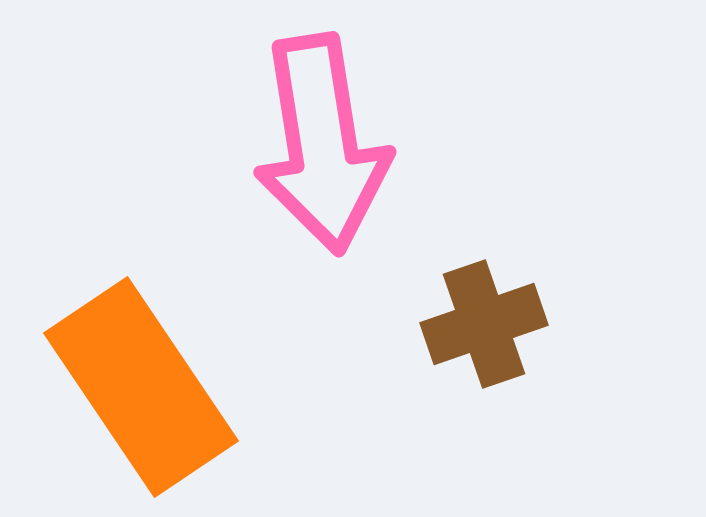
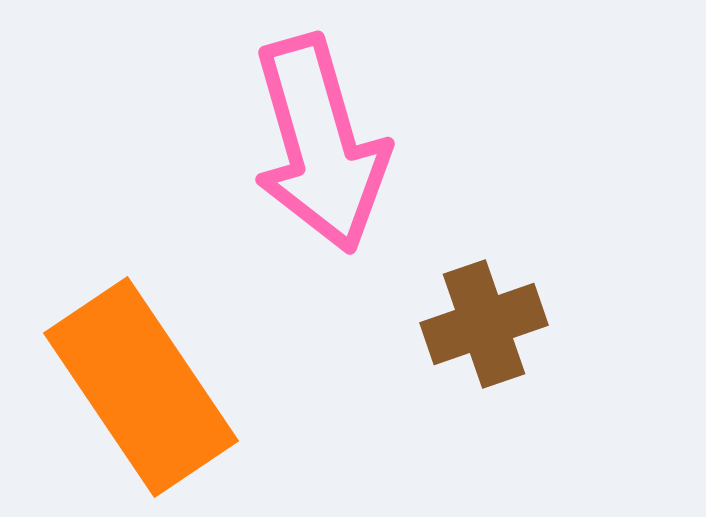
pink arrow: moved 2 px left; rotated 7 degrees counterclockwise
